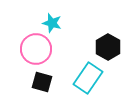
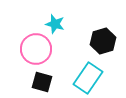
cyan star: moved 3 px right, 1 px down
black hexagon: moved 5 px left, 6 px up; rotated 15 degrees clockwise
